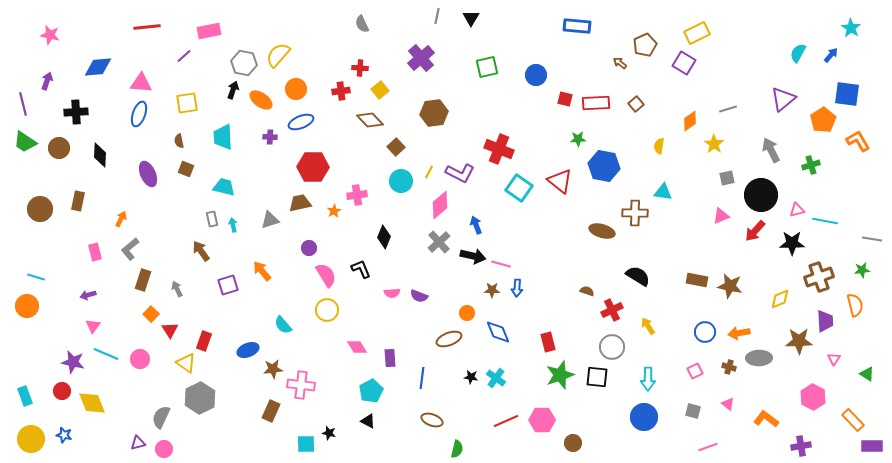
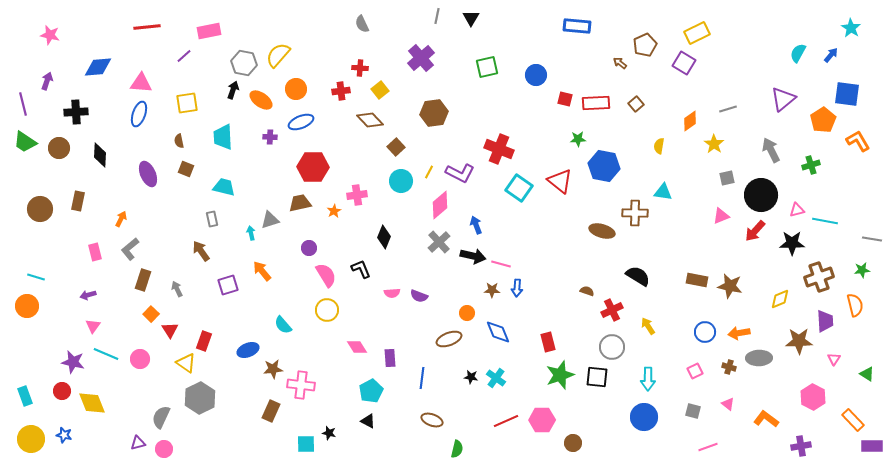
cyan arrow at (233, 225): moved 18 px right, 8 px down
